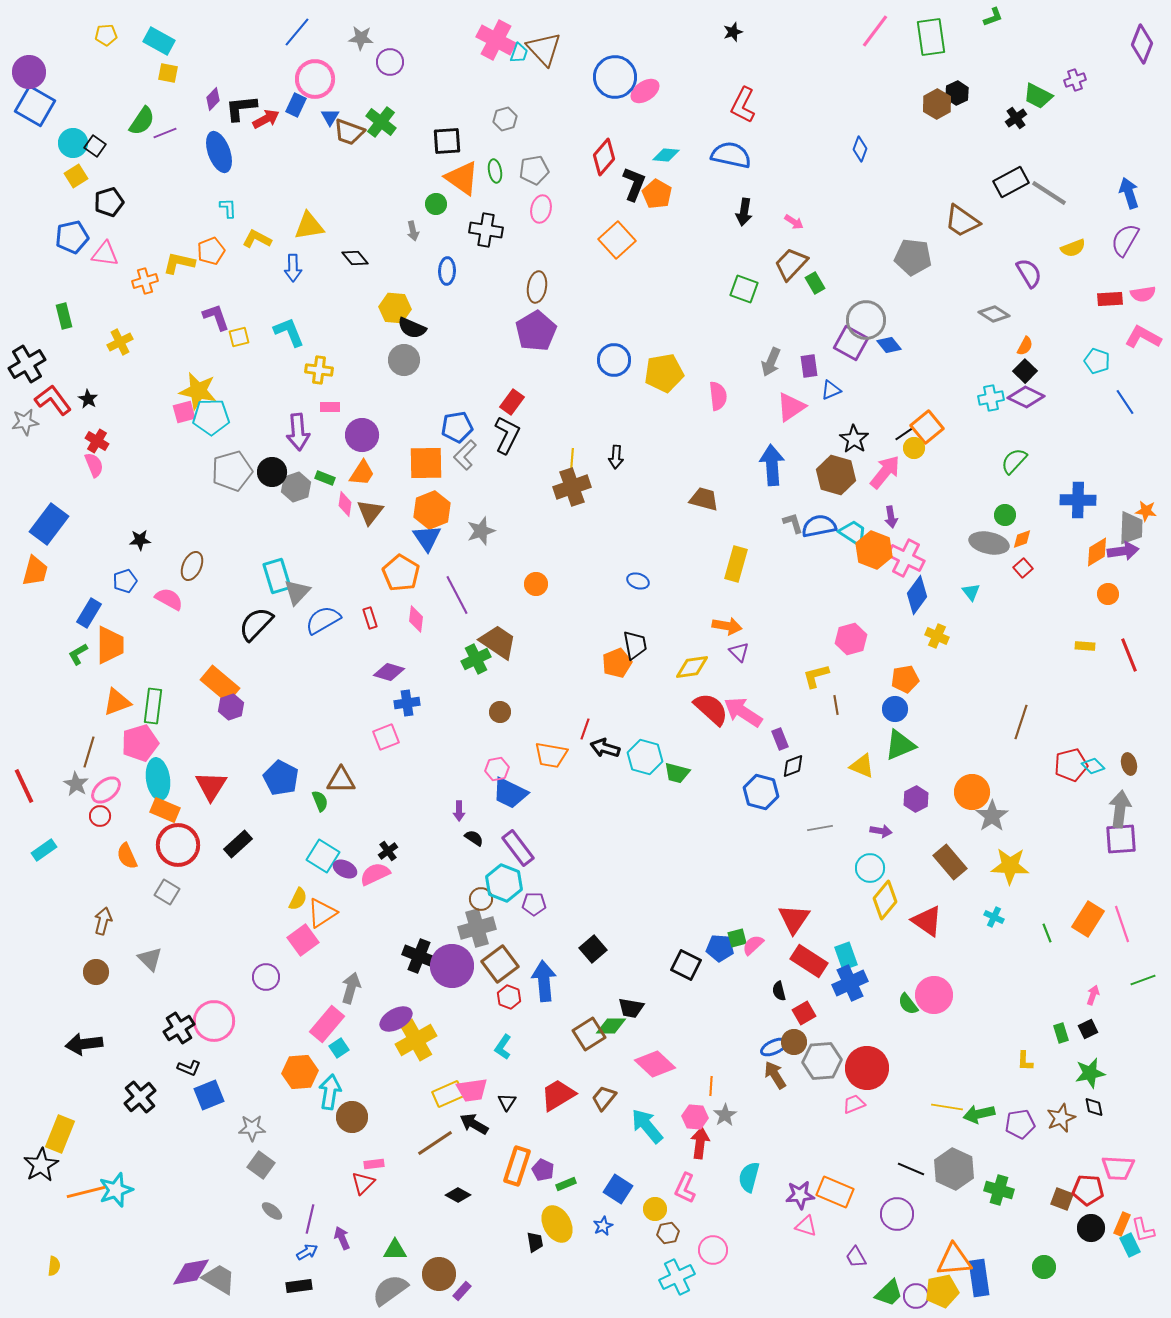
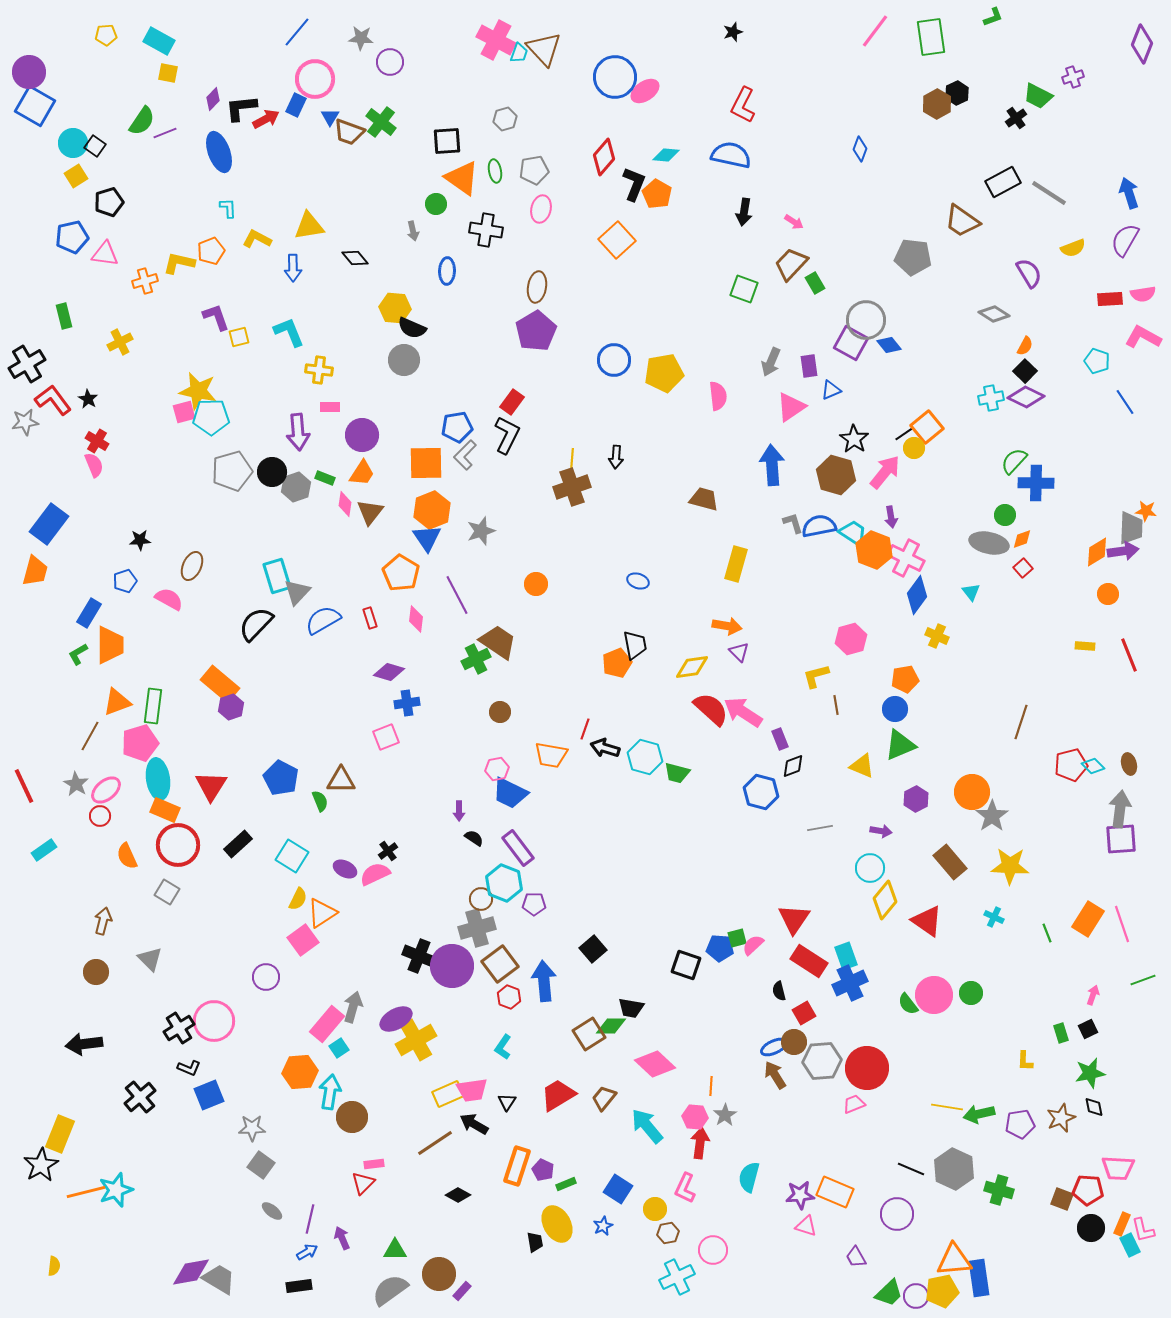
purple cross at (1075, 80): moved 2 px left, 3 px up
black rectangle at (1011, 182): moved 8 px left
blue cross at (1078, 500): moved 42 px left, 17 px up
brown line at (89, 752): moved 1 px right, 16 px up; rotated 12 degrees clockwise
cyan square at (323, 856): moved 31 px left
black square at (686, 965): rotated 8 degrees counterclockwise
gray arrow at (351, 988): moved 2 px right, 19 px down
green circle at (1044, 1267): moved 73 px left, 274 px up
